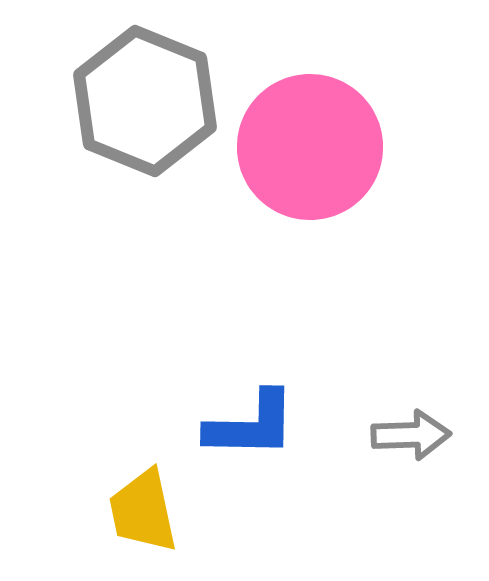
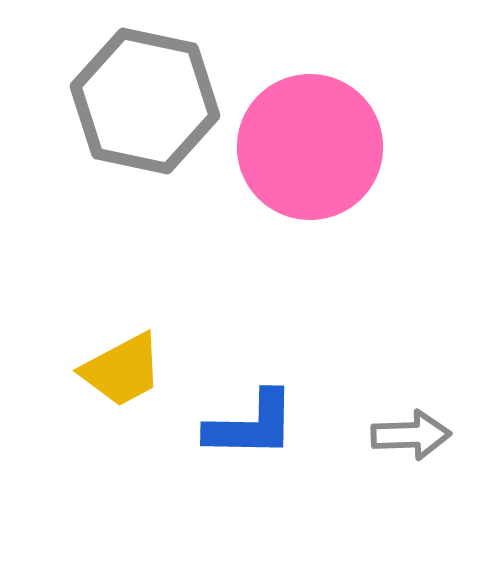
gray hexagon: rotated 10 degrees counterclockwise
yellow trapezoid: moved 21 px left, 141 px up; rotated 106 degrees counterclockwise
